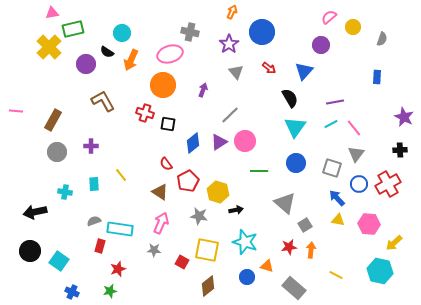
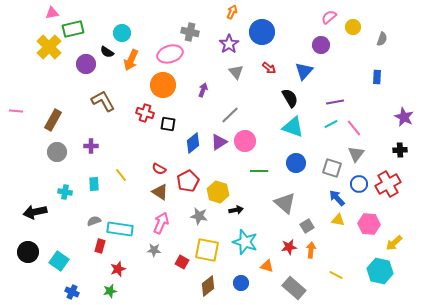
cyan triangle at (295, 127): moved 2 px left; rotated 45 degrees counterclockwise
red semicircle at (166, 164): moved 7 px left, 5 px down; rotated 24 degrees counterclockwise
gray square at (305, 225): moved 2 px right, 1 px down
black circle at (30, 251): moved 2 px left, 1 px down
blue circle at (247, 277): moved 6 px left, 6 px down
